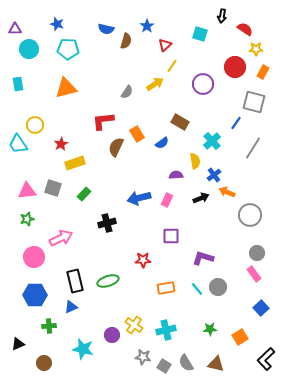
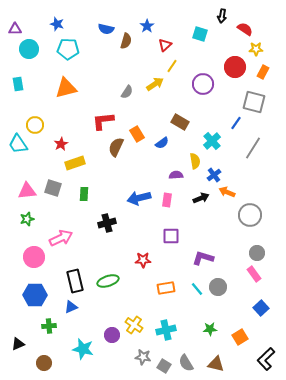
green rectangle at (84, 194): rotated 40 degrees counterclockwise
pink rectangle at (167, 200): rotated 16 degrees counterclockwise
